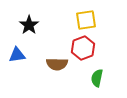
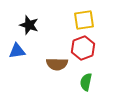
yellow square: moved 2 px left
black star: rotated 18 degrees counterclockwise
blue triangle: moved 4 px up
green semicircle: moved 11 px left, 4 px down
